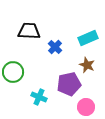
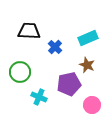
green circle: moved 7 px right
pink circle: moved 6 px right, 2 px up
